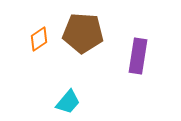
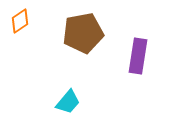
brown pentagon: rotated 15 degrees counterclockwise
orange diamond: moved 19 px left, 18 px up
